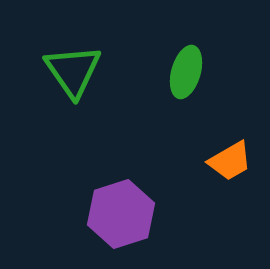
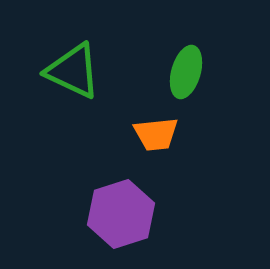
green triangle: rotated 30 degrees counterclockwise
orange trapezoid: moved 74 px left, 27 px up; rotated 24 degrees clockwise
